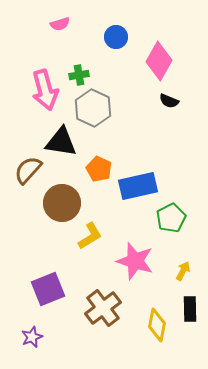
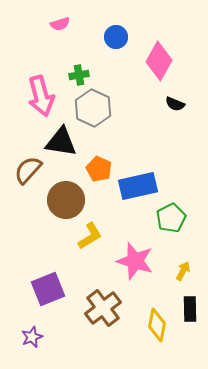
pink arrow: moved 4 px left, 6 px down
black semicircle: moved 6 px right, 3 px down
brown circle: moved 4 px right, 3 px up
